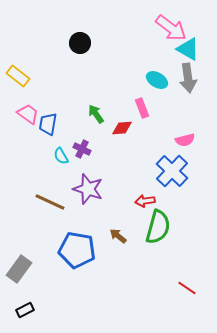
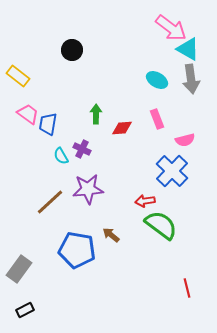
black circle: moved 8 px left, 7 px down
gray arrow: moved 3 px right, 1 px down
pink rectangle: moved 15 px right, 11 px down
green arrow: rotated 36 degrees clockwise
purple star: rotated 24 degrees counterclockwise
brown line: rotated 68 degrees counterclockwise
green semicircle: moved 3 px right, 2 px up; rotated 68 degrees counterclockwise
brown arrow: moved 7 px left, 1 px up
red line: rotated 42 degrees clockwise
